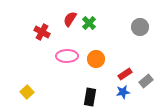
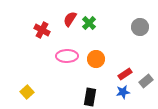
red cross: moved 2 px up
